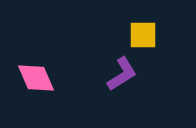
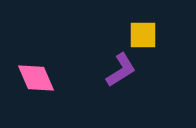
purple L-shape: moved 1 px left, 4 px up
